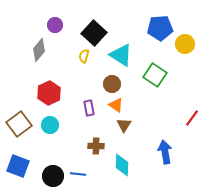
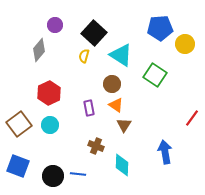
brown cross: rotated 21 degrees clockwise
